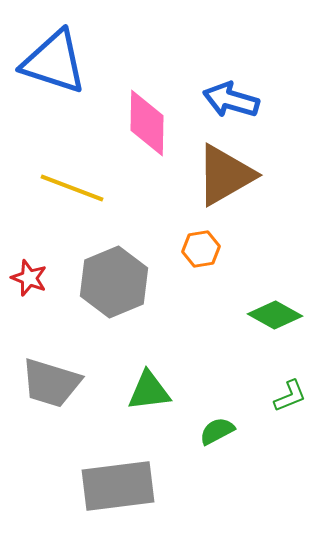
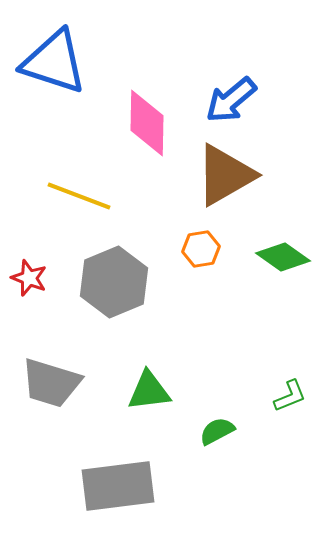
blue arrow: rotated 56 degrees counterclockwise
yellow line: moved 7 px right, 8 px down
green diamond: moved 8 px right, 58 px up; rotated 6 degrees clockwise
